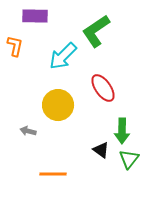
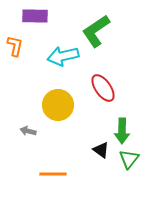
cyan arrow: rotated 32 degrees clockwise
